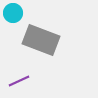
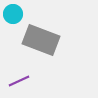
cyan circle: moved 1 px down
